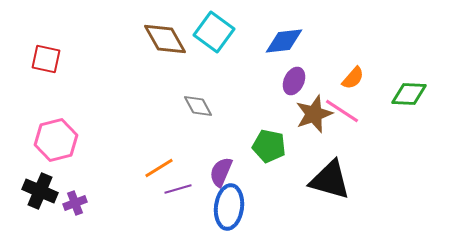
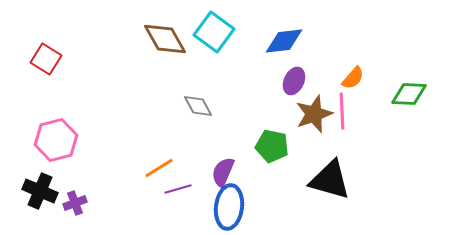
red square: rotated 20 degrees clockwise
pink line: rotated 54 degrees clockwise
green pentagon: moved 3 px right
purple semicircle: moved 2 px right
